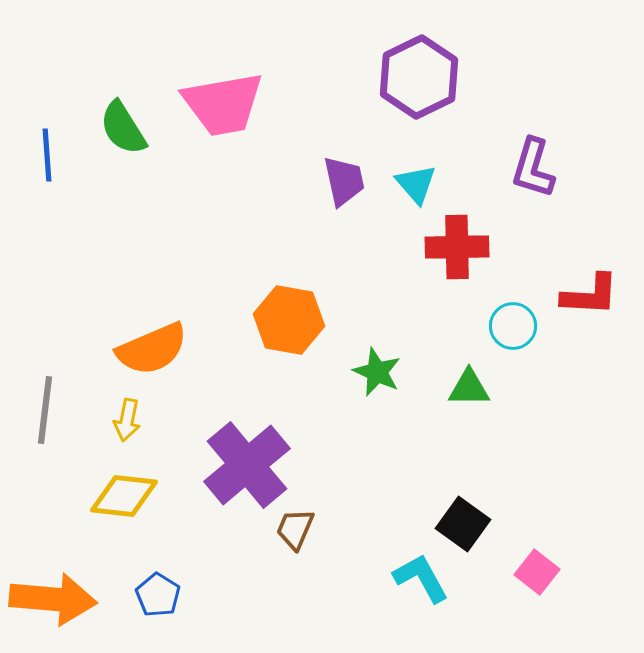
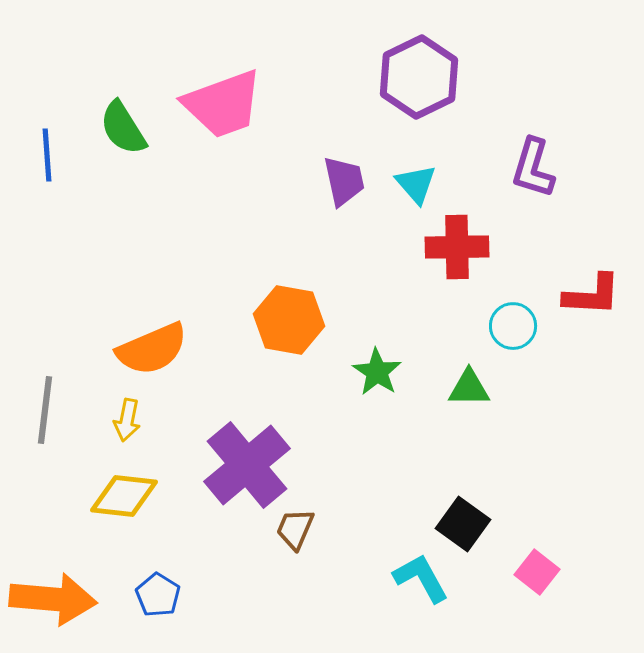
pink trapezoid: rotated 10 degrees counterclockwise
red L-shape: moved 2 px right
green star: rotated 9 degrees clockwise
